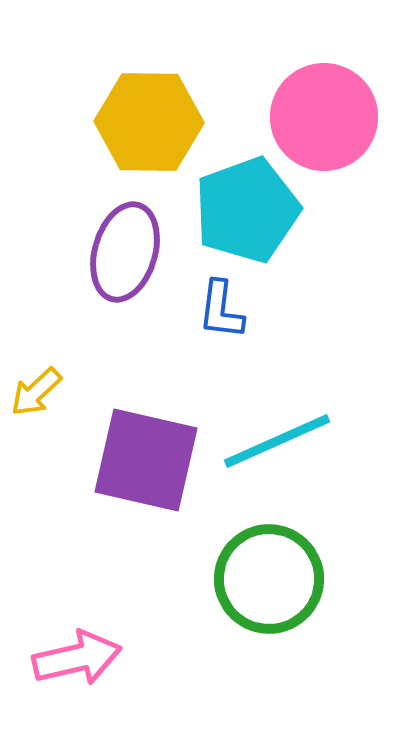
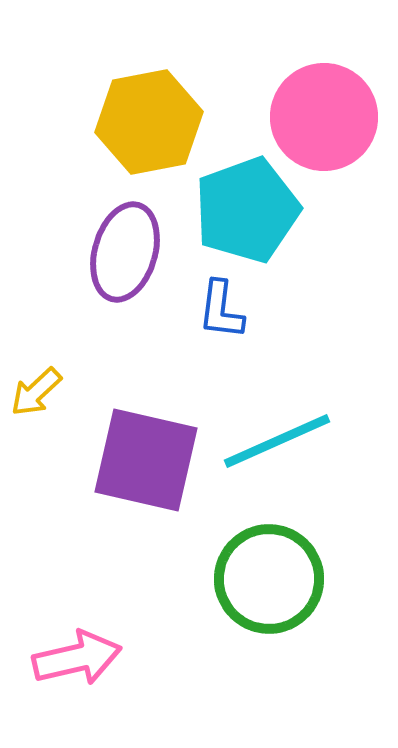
yellow hexagon: rotated 12 degrees counterclockwise
